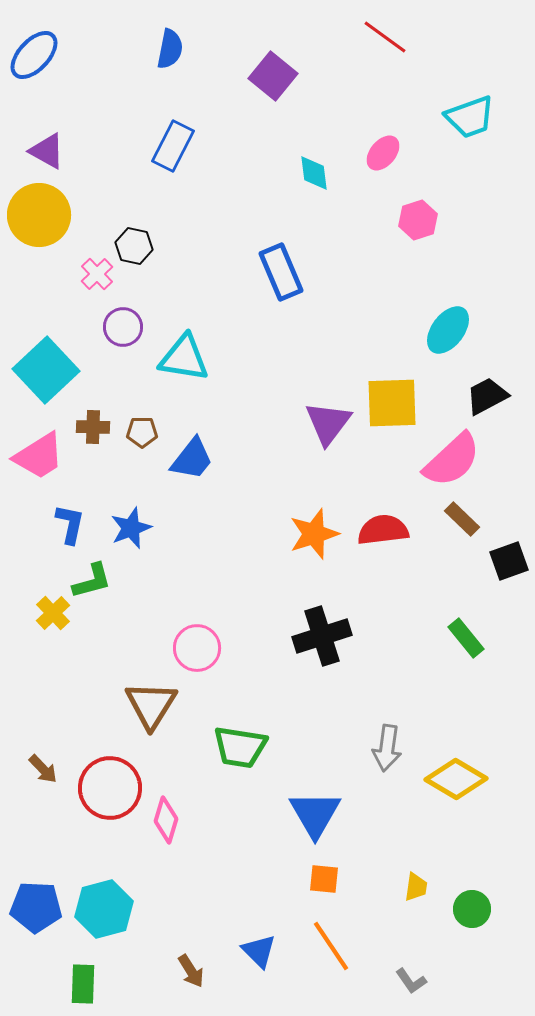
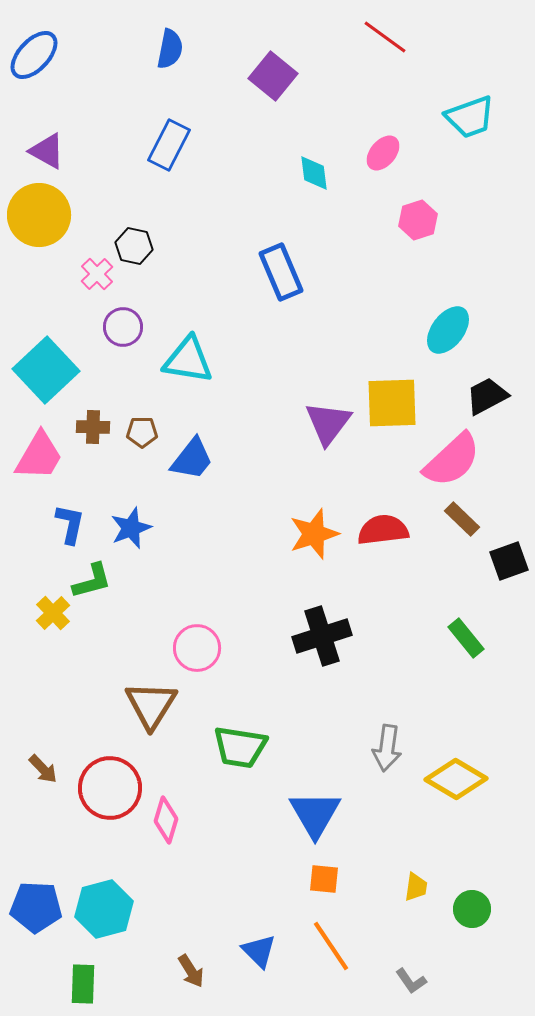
blue rectangle at (173, 146): moved 4 px left, 1 px up
cyan triangle at (184, 358): moved 4 px right, 2 px down
pink trapezoid at (39, 456): rotated 28 degrees counterclockwise
